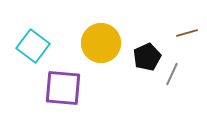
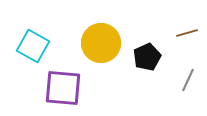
cyan square: rotated 8 degrees counterclockwise
gray line: moved 16 px right, 6 px down
